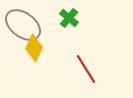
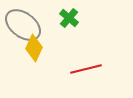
red line: rotated 72 degrees counterclockwise
